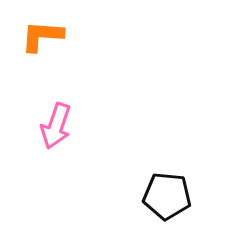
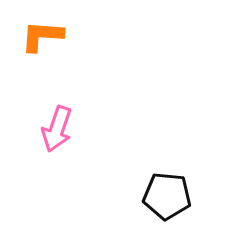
pink arrow: moved 1 px right, 3 px down
